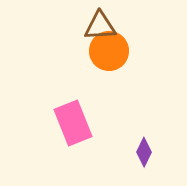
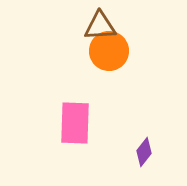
pink rectangle: moved 2 px right; rotated 24 degrees clockwise
purple diamond: rotated 12 degrees clockwise
